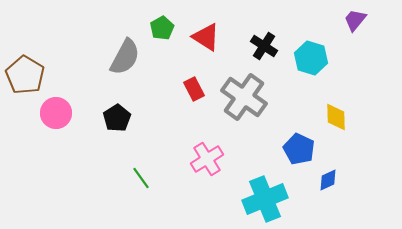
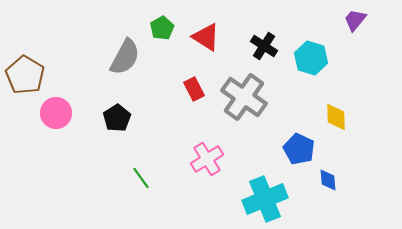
blue diamond: rotated 70 degrees counterclockwise
